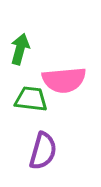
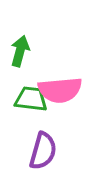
green arrow: moved 2 px down
pink semicircle: moved 4 px left, 10 px down
